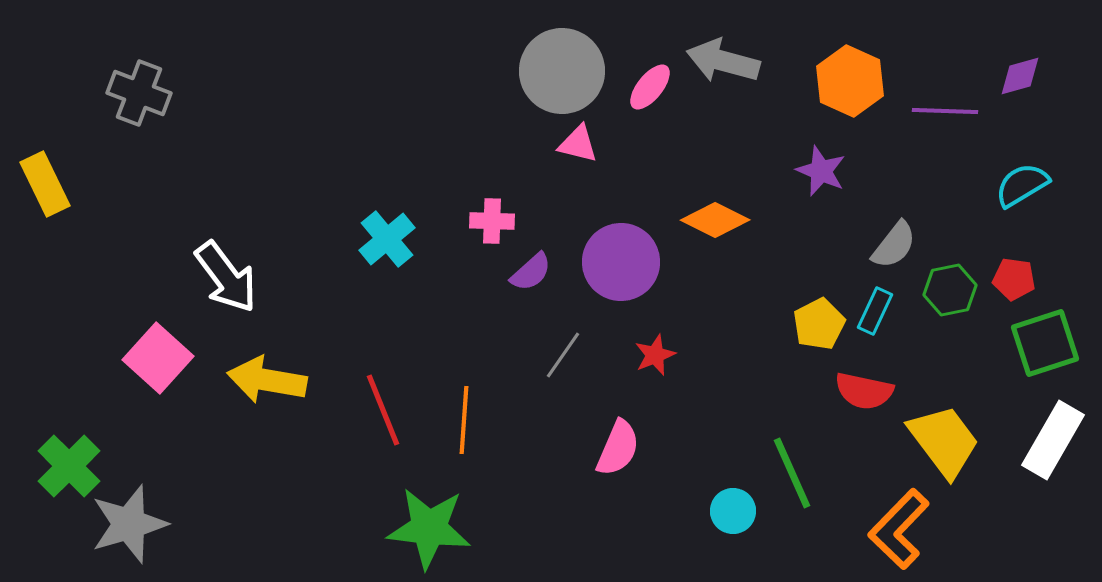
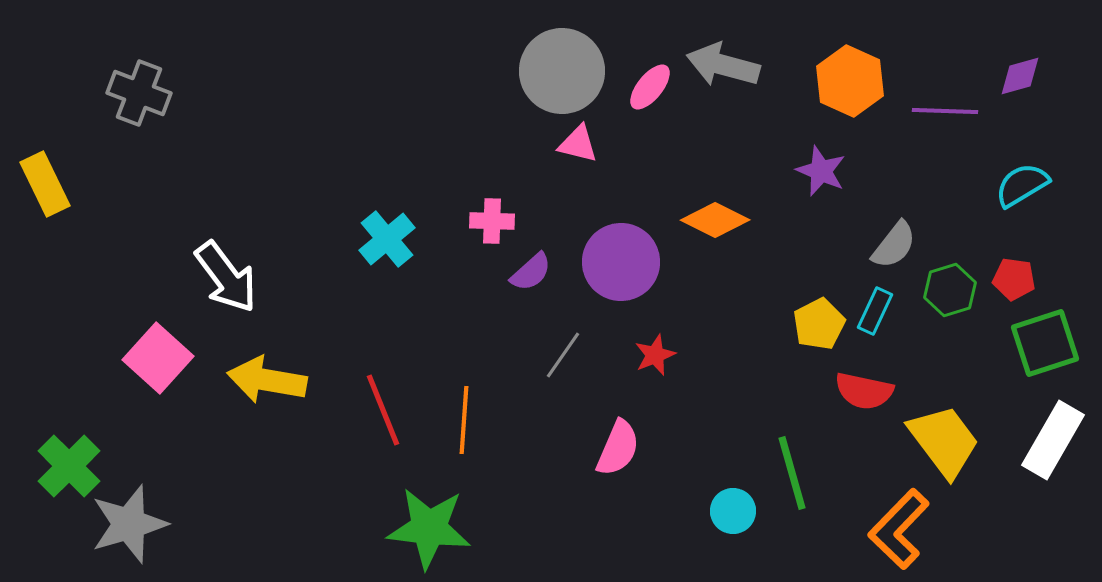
gray arrow: moved 4 px down
green hexagon: rotated 6 degrees counterclockwise
green line: rotated 8 degrees clockwise
